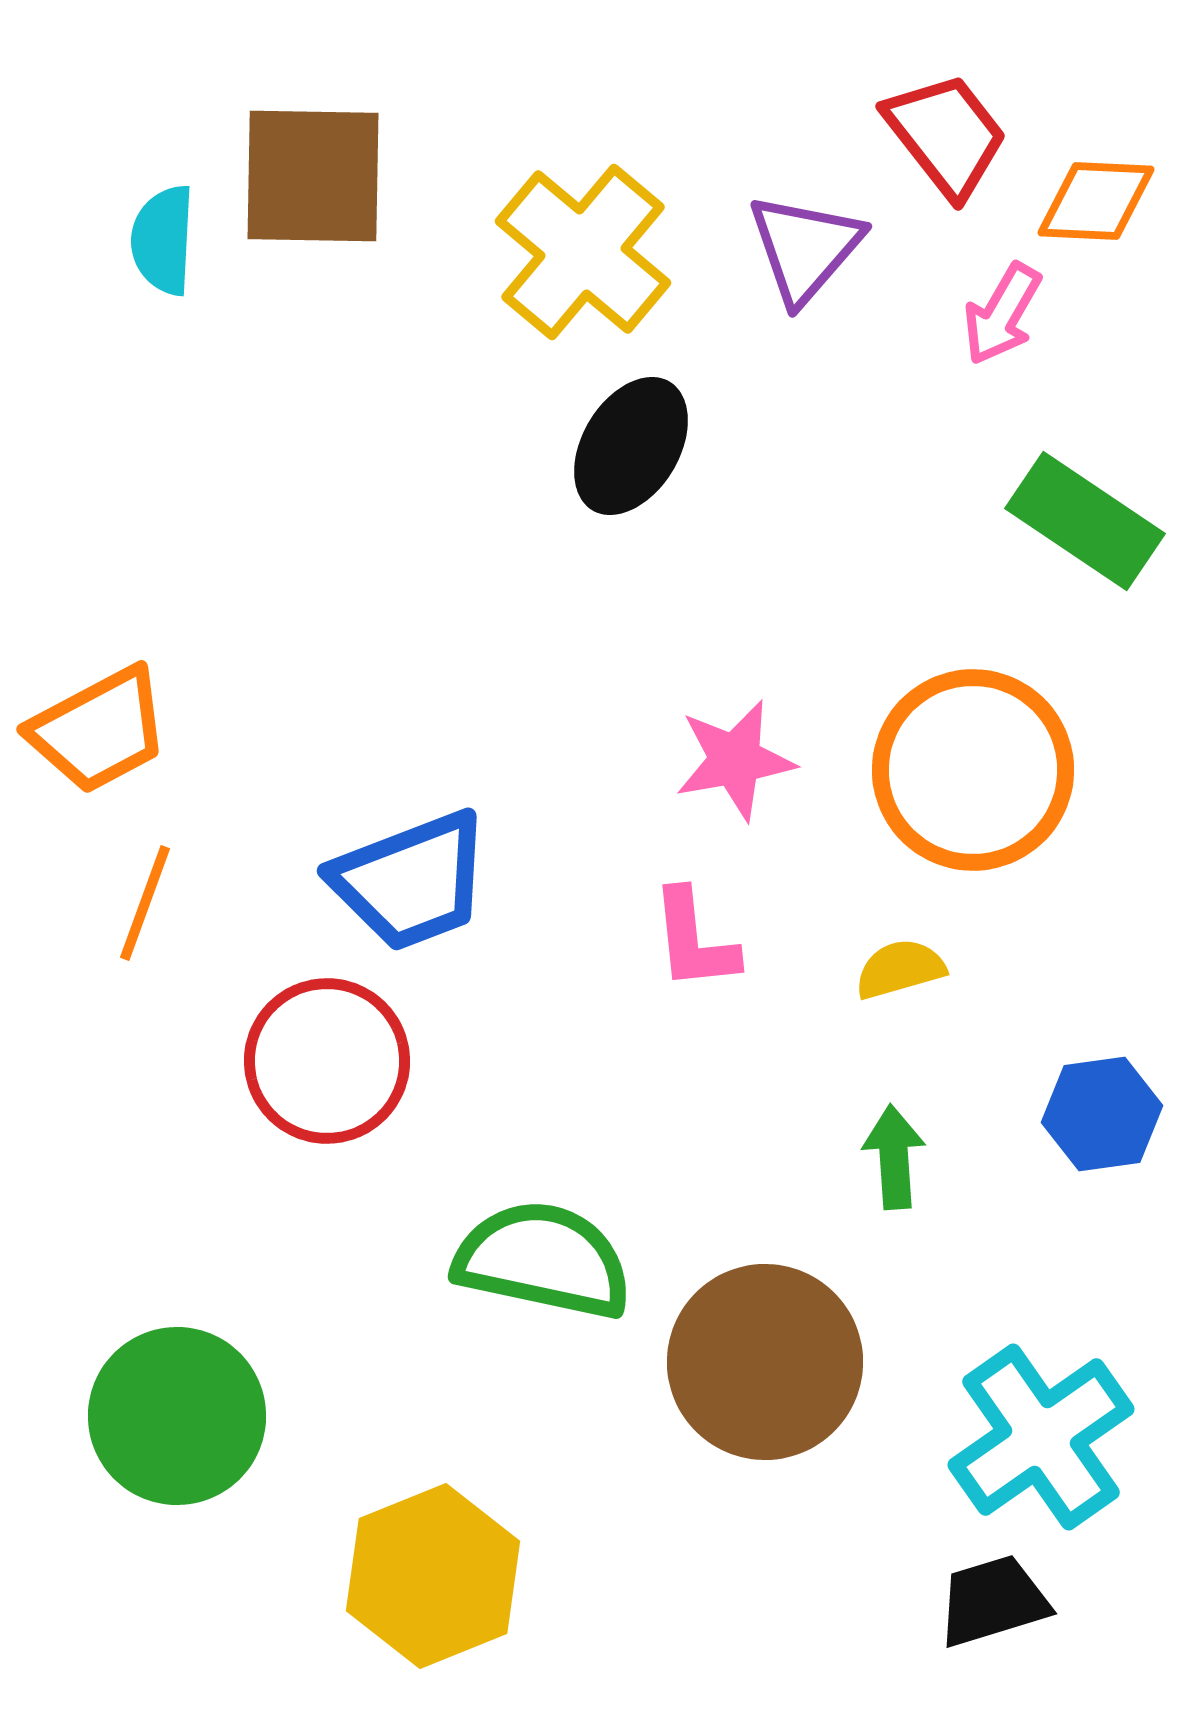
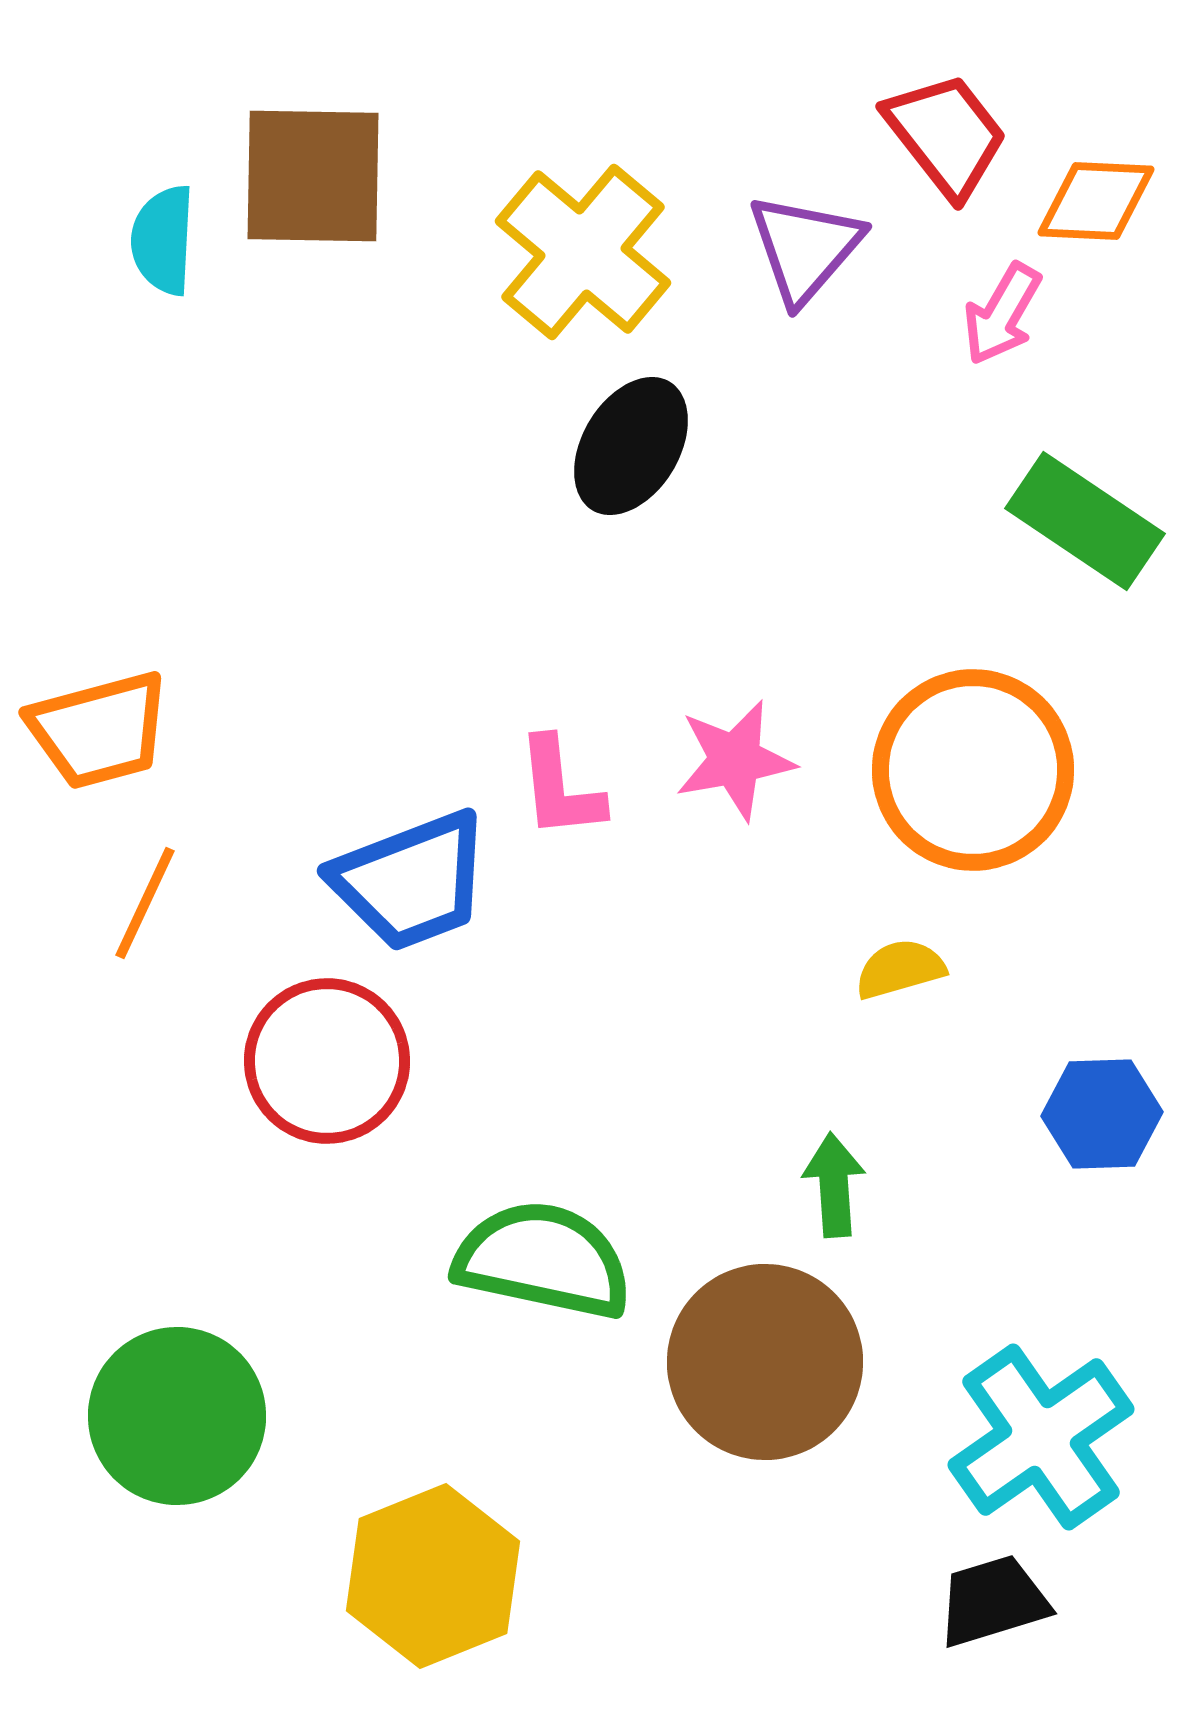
orange trapezoid: rotated 13 degrees clockwise
orange line: rotated 5 degrees clockwise
pink L-shape: moved 134 px left, 152 px up
blue hexagon: rotated 6 degrees clockwise
green arrow: moved 60 px left, 28 px down
